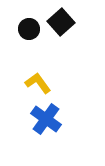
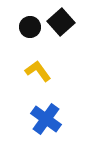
black circle: moved 1 px right, 2 px up
yellow L-shape: moved 12 px up
